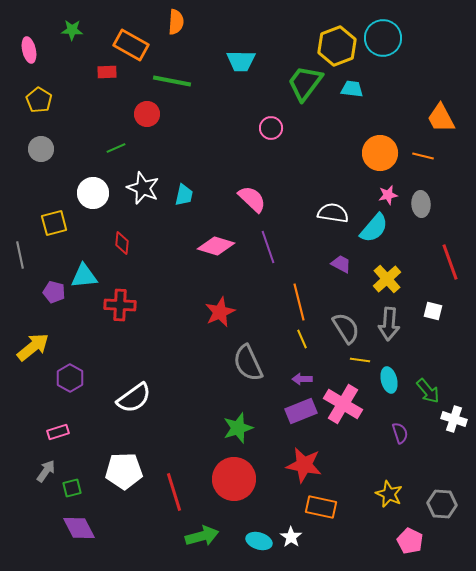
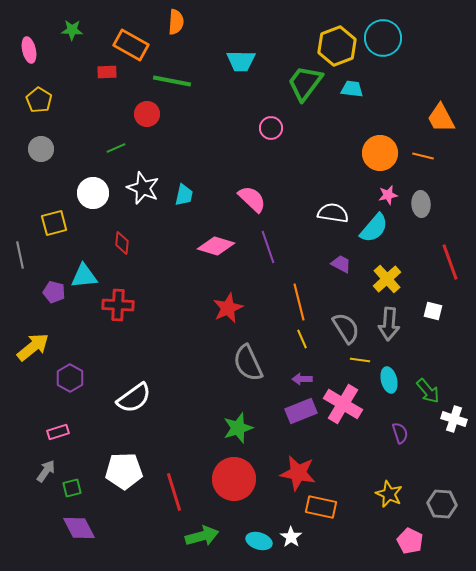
red cross at (120, 305): moved 2 px left
red star at (220, 312): moved 8 px right, 4 px up
red star at (304, 465): moved 6 px left, 8 px down
